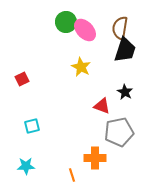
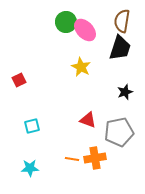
brown semicircle: moved 2 px right, 7 px up
black trapezoid: moved 5 px left, 2 px up
red square: moved 3 px left, 1 px down
black star: rotated 21 degrees clockwise
red triangle: moved 14 px left, 14 px down
orange cross: rotated 10 degrees counterclockwise
cyan star: moved 4 px right, 2 px down
orange line: moved 16 px up; rotated 64 degrees counterclockwise
